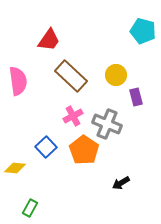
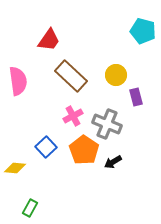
black arrow: moved 8 px left, 21 px up
